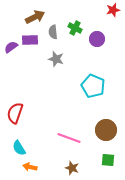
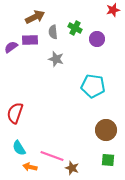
cyan pentagon: rotated 15 degrees counterclockwise
pink line: moved 17 px left, 18 px down
